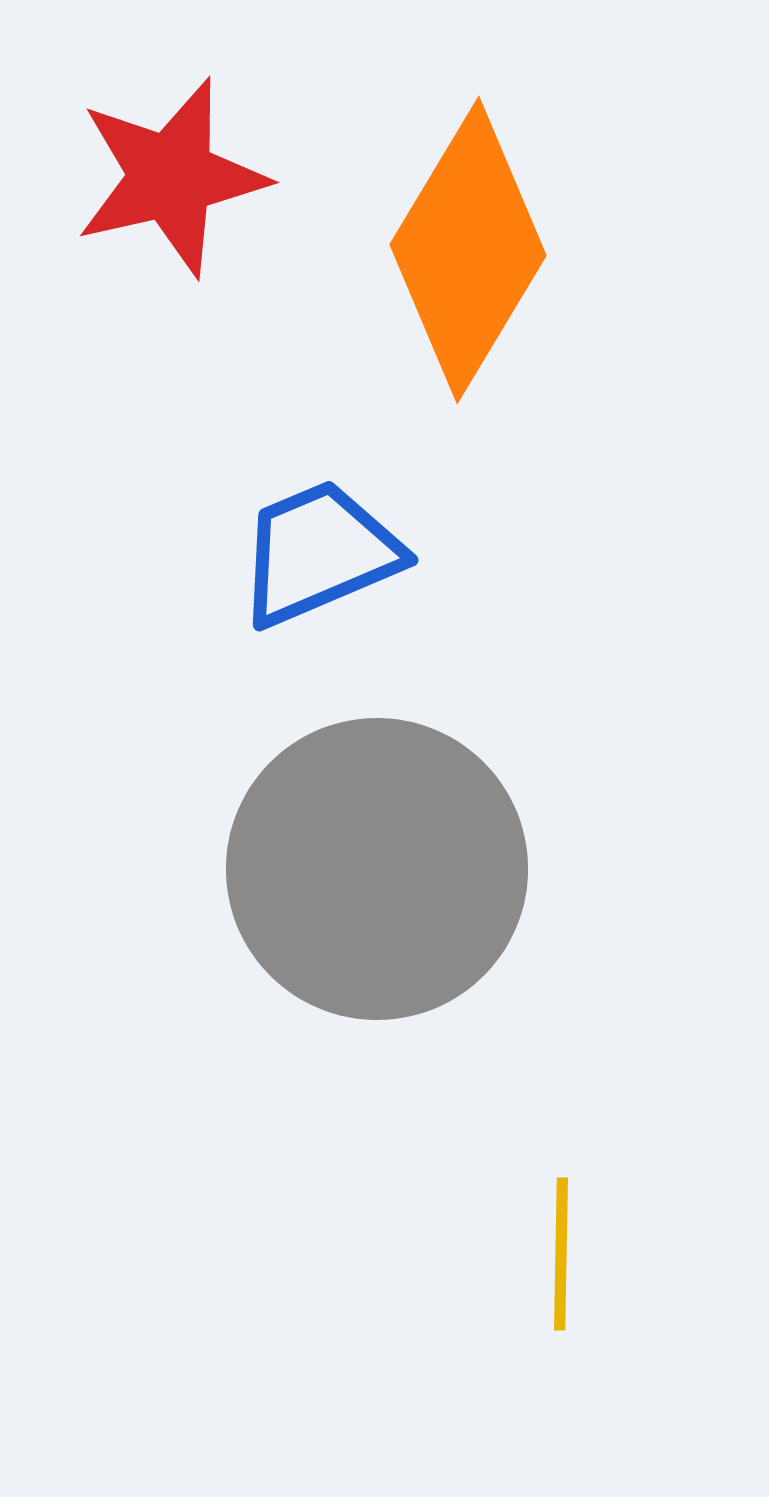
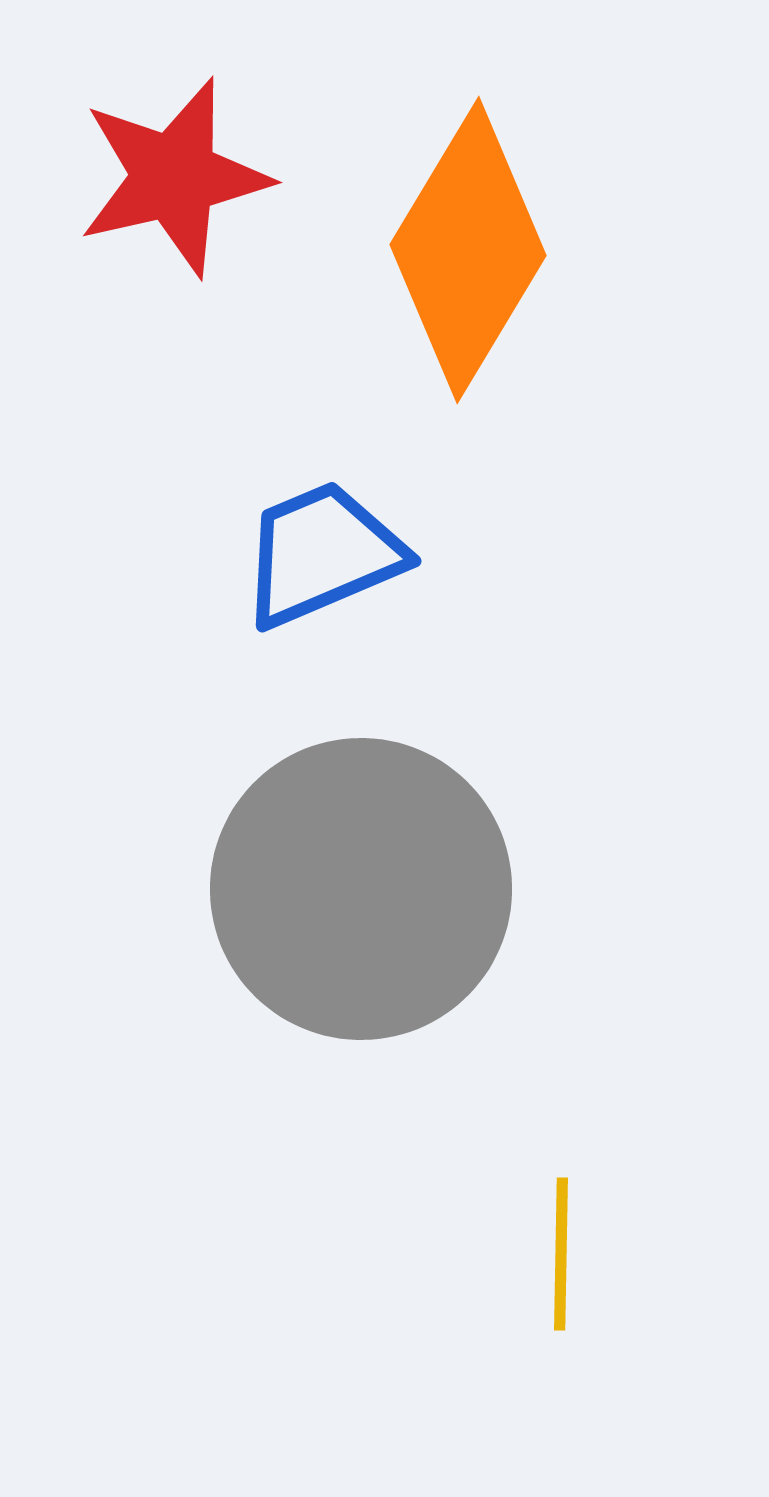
red star: moved 3 px right
blue trapezoid: moved 3 px right, 1 px down
gray circle: moved 16 px left, 20 px down
